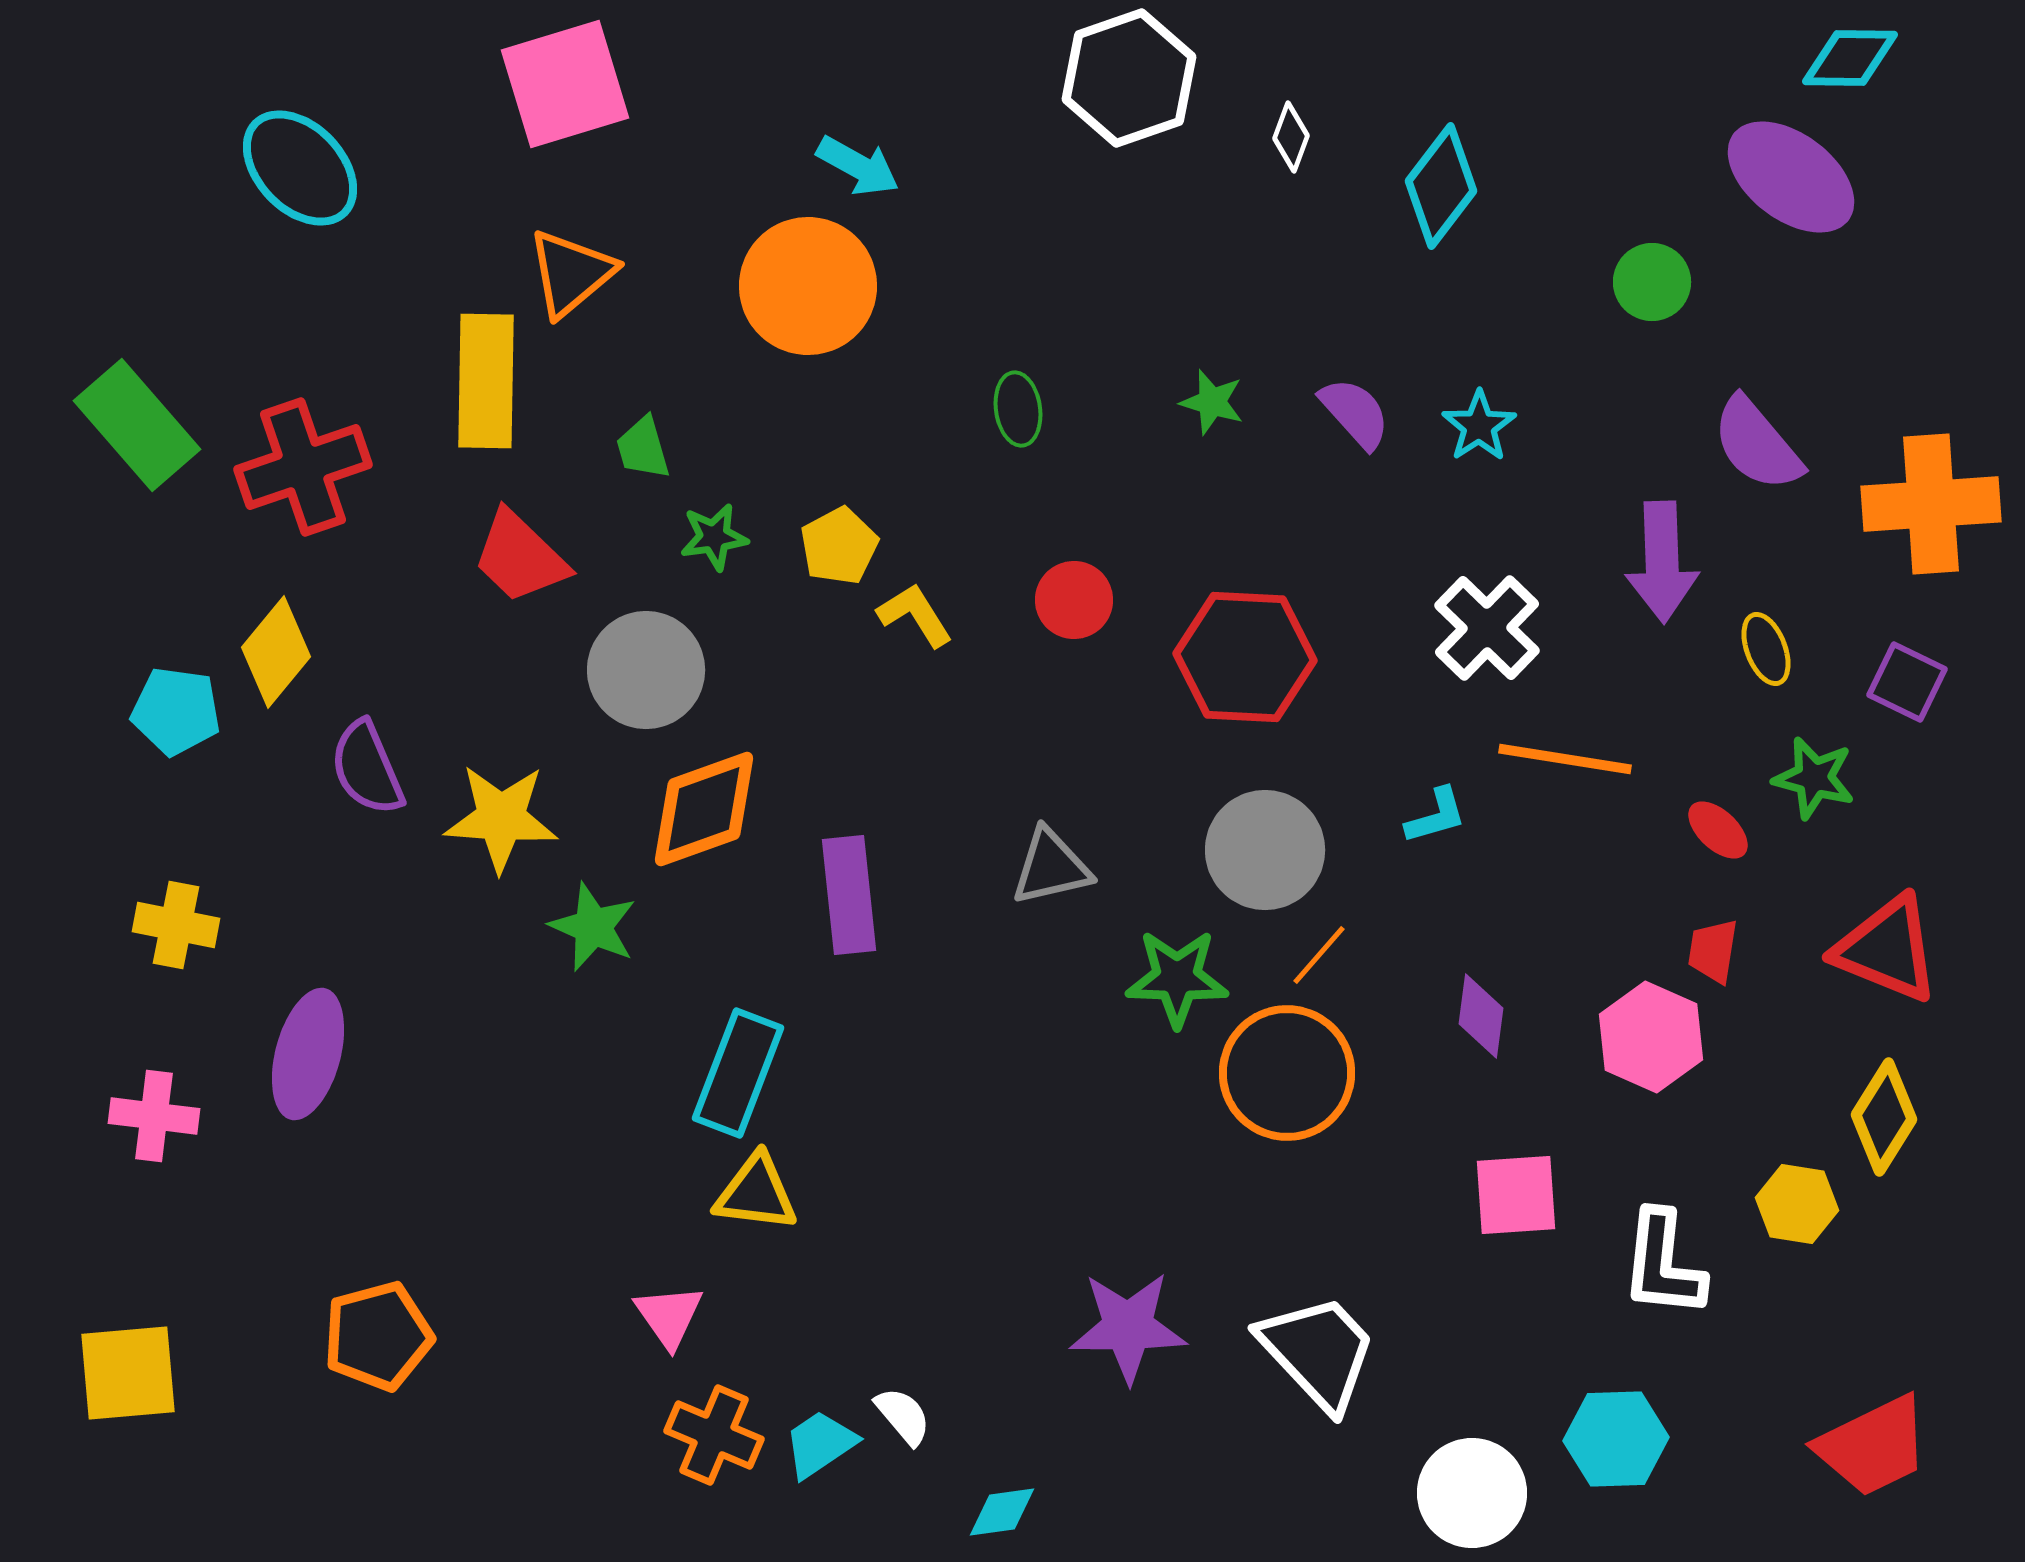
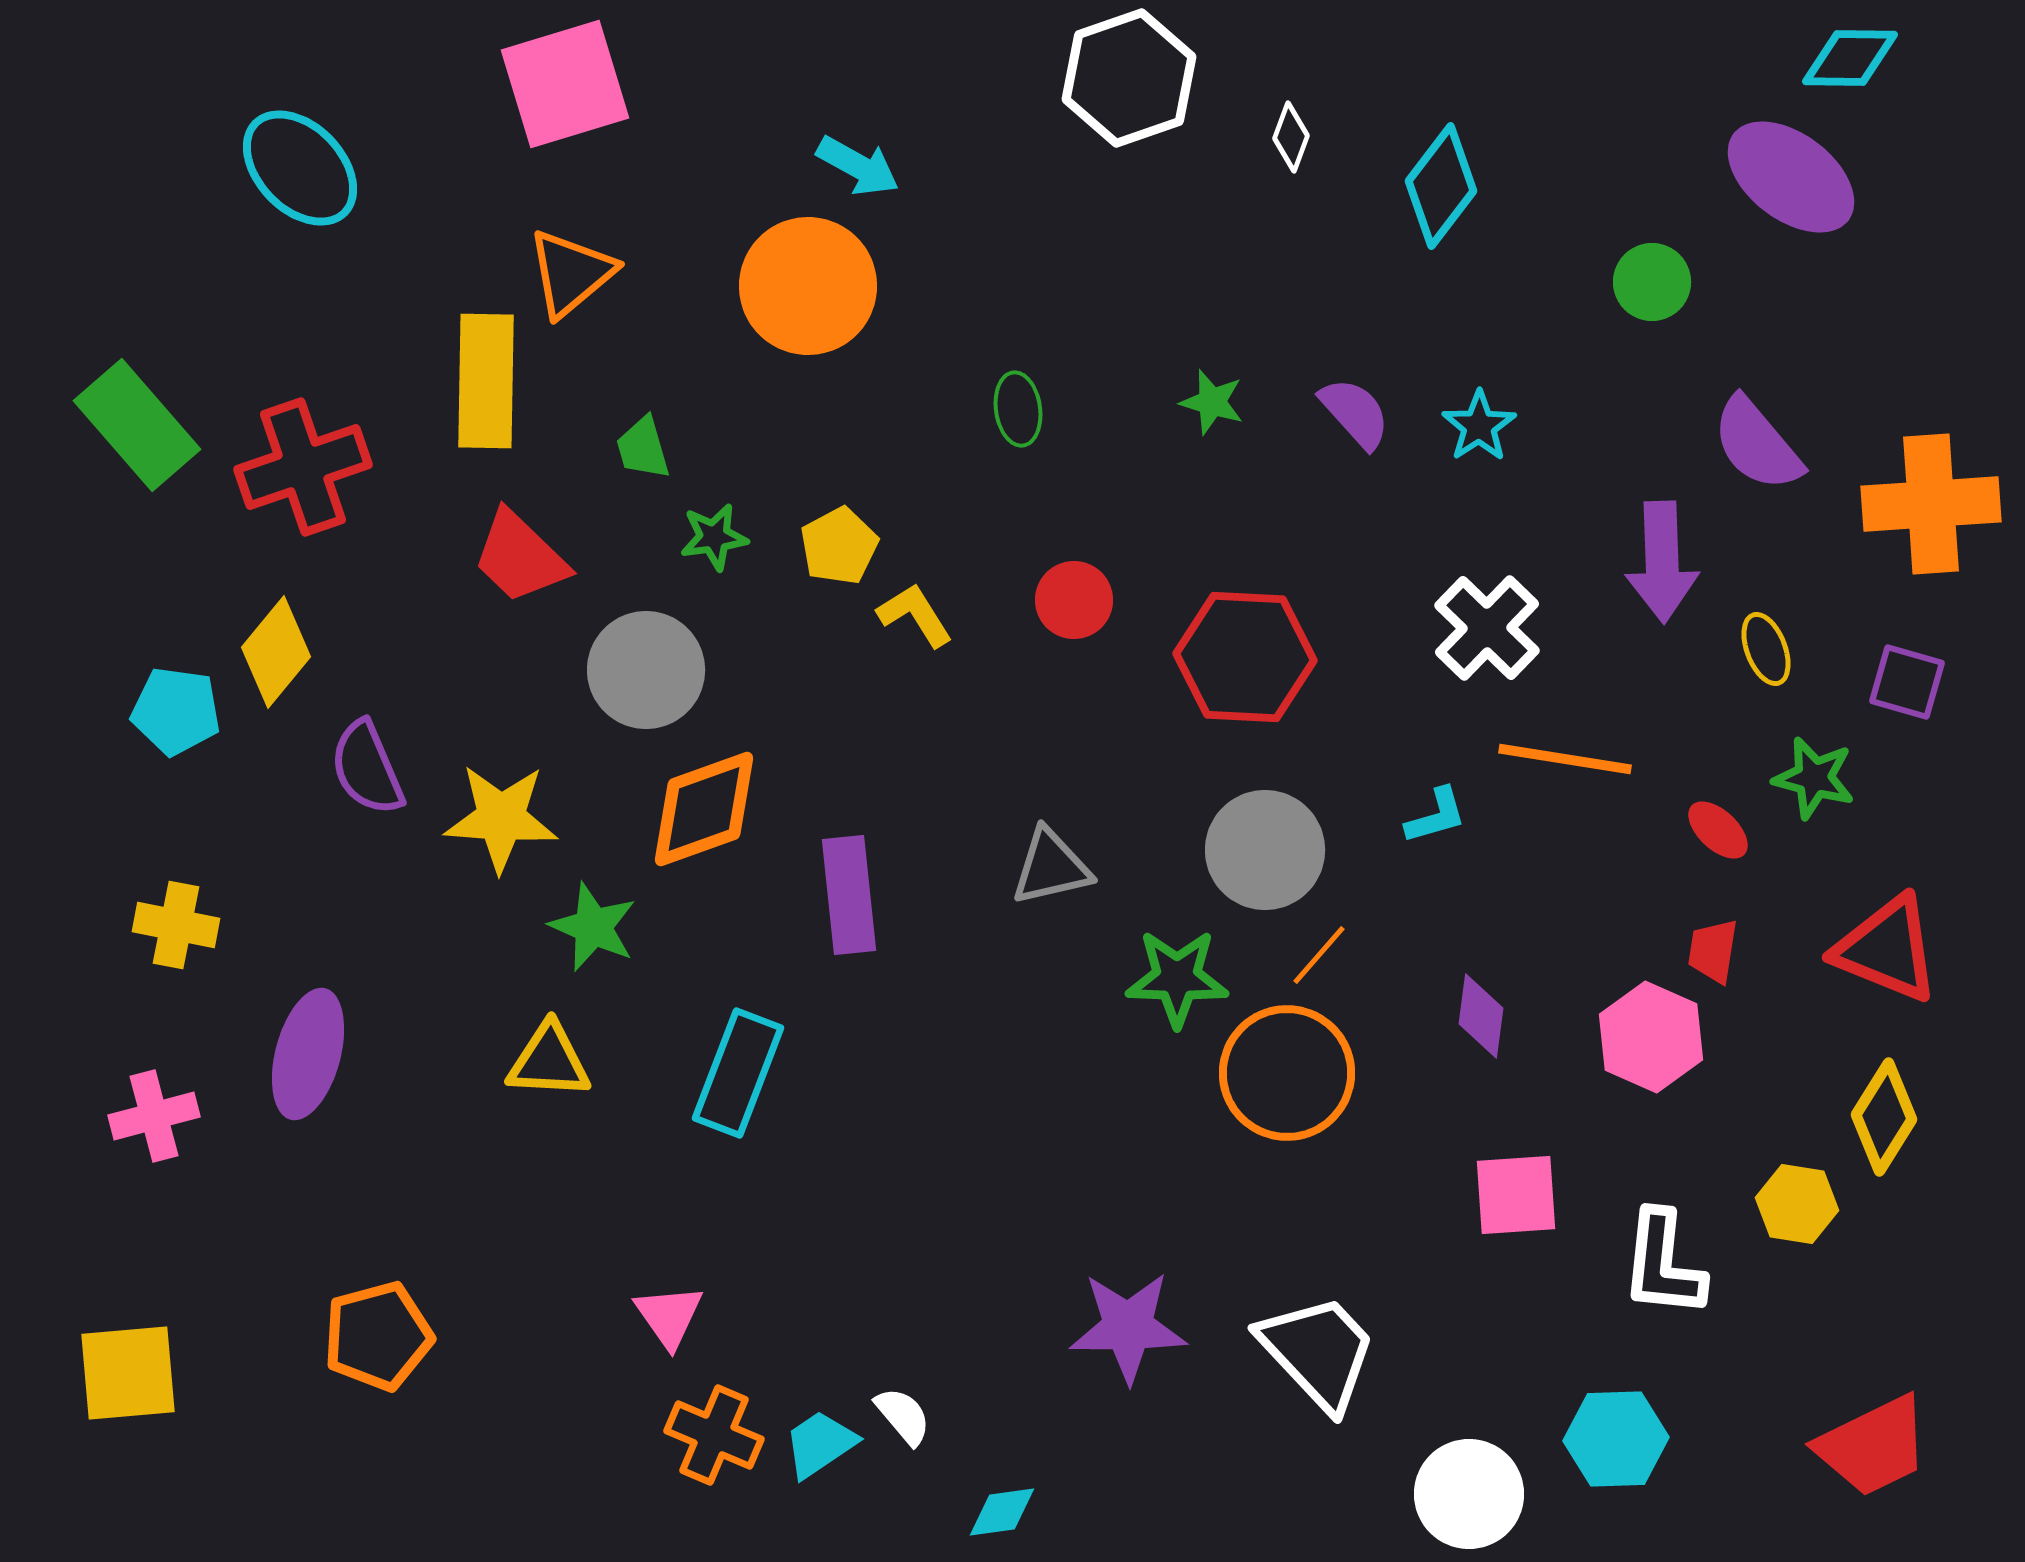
purple square at (1907, 682): rotated 10 degrees counterclockwise
pink cross at (154, 1116): rotated 22 degrees counterclockwise
yellow triangle at (756, 1193): moved 207 px left, 132 px up; rotated 4 degrees counterclockwise
white circle at (1472, 1493): moved 3 px left, 1 px down
